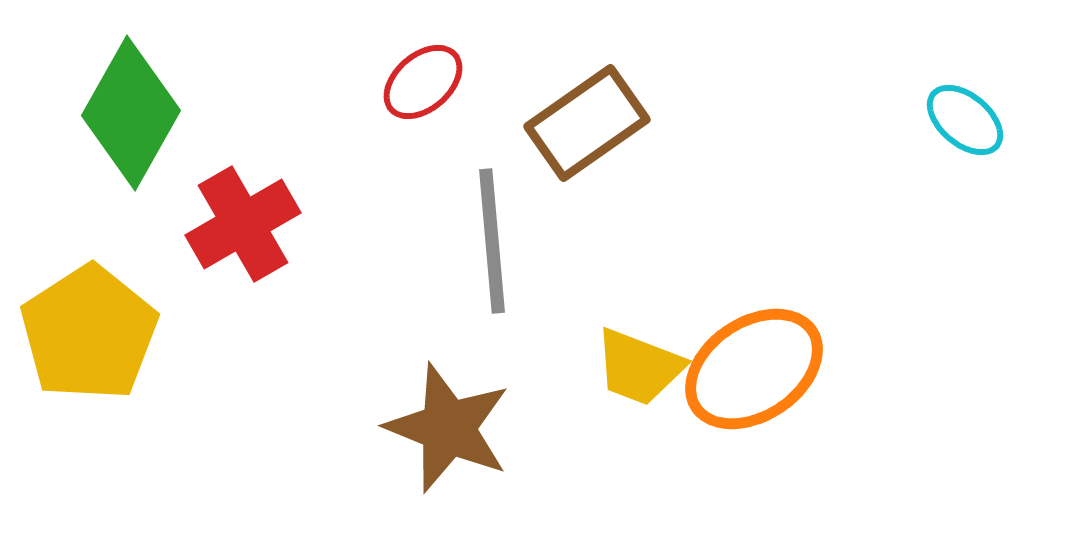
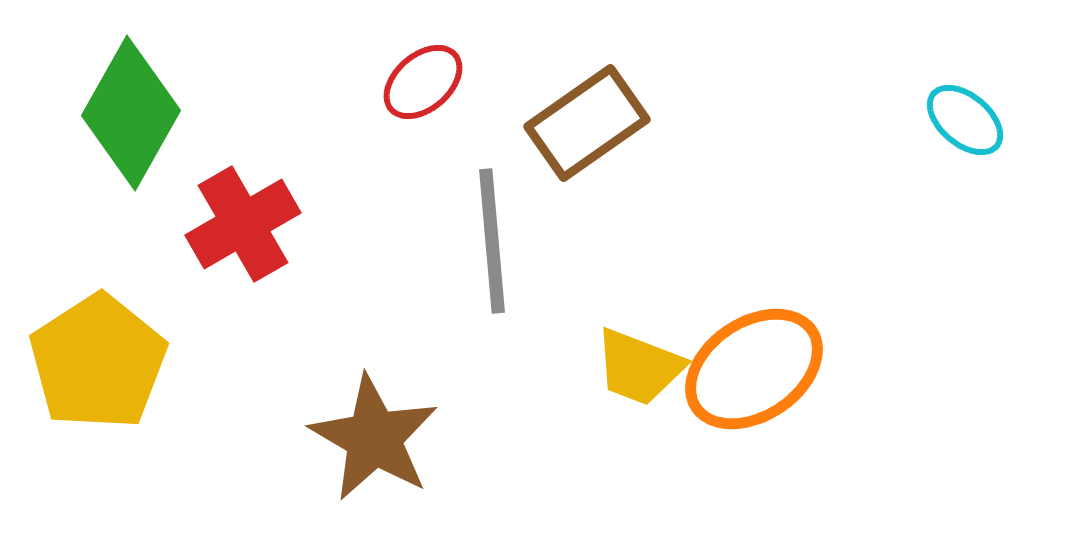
yellow pentagon: moved 9 px right, 29 px down
brown star: moved 74 px left, 10 px down; rotated 8 degrees clockwise
